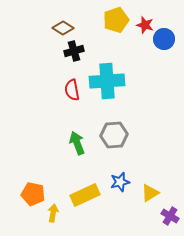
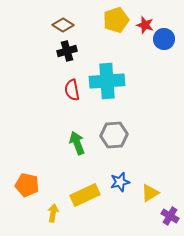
brown diamond: moved 3 px up
black cross: moved 7 px left
orange pentagon: moved 6 px left, 9 px up
